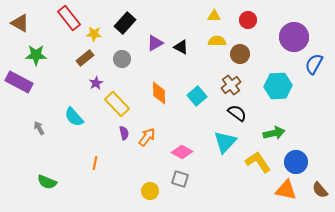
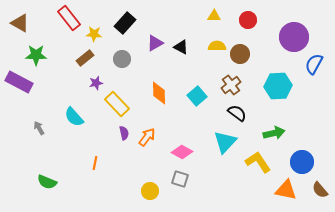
yellow semicircle: moved 5 px down
purple star: rotated 16 degrees clockwise
blue circle: moved 6 px right
